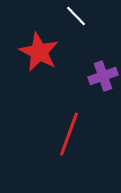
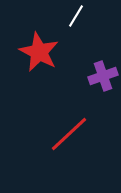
white line: rotated 75 degrees clockwise
red line: rotated 27 degrees clockwise
